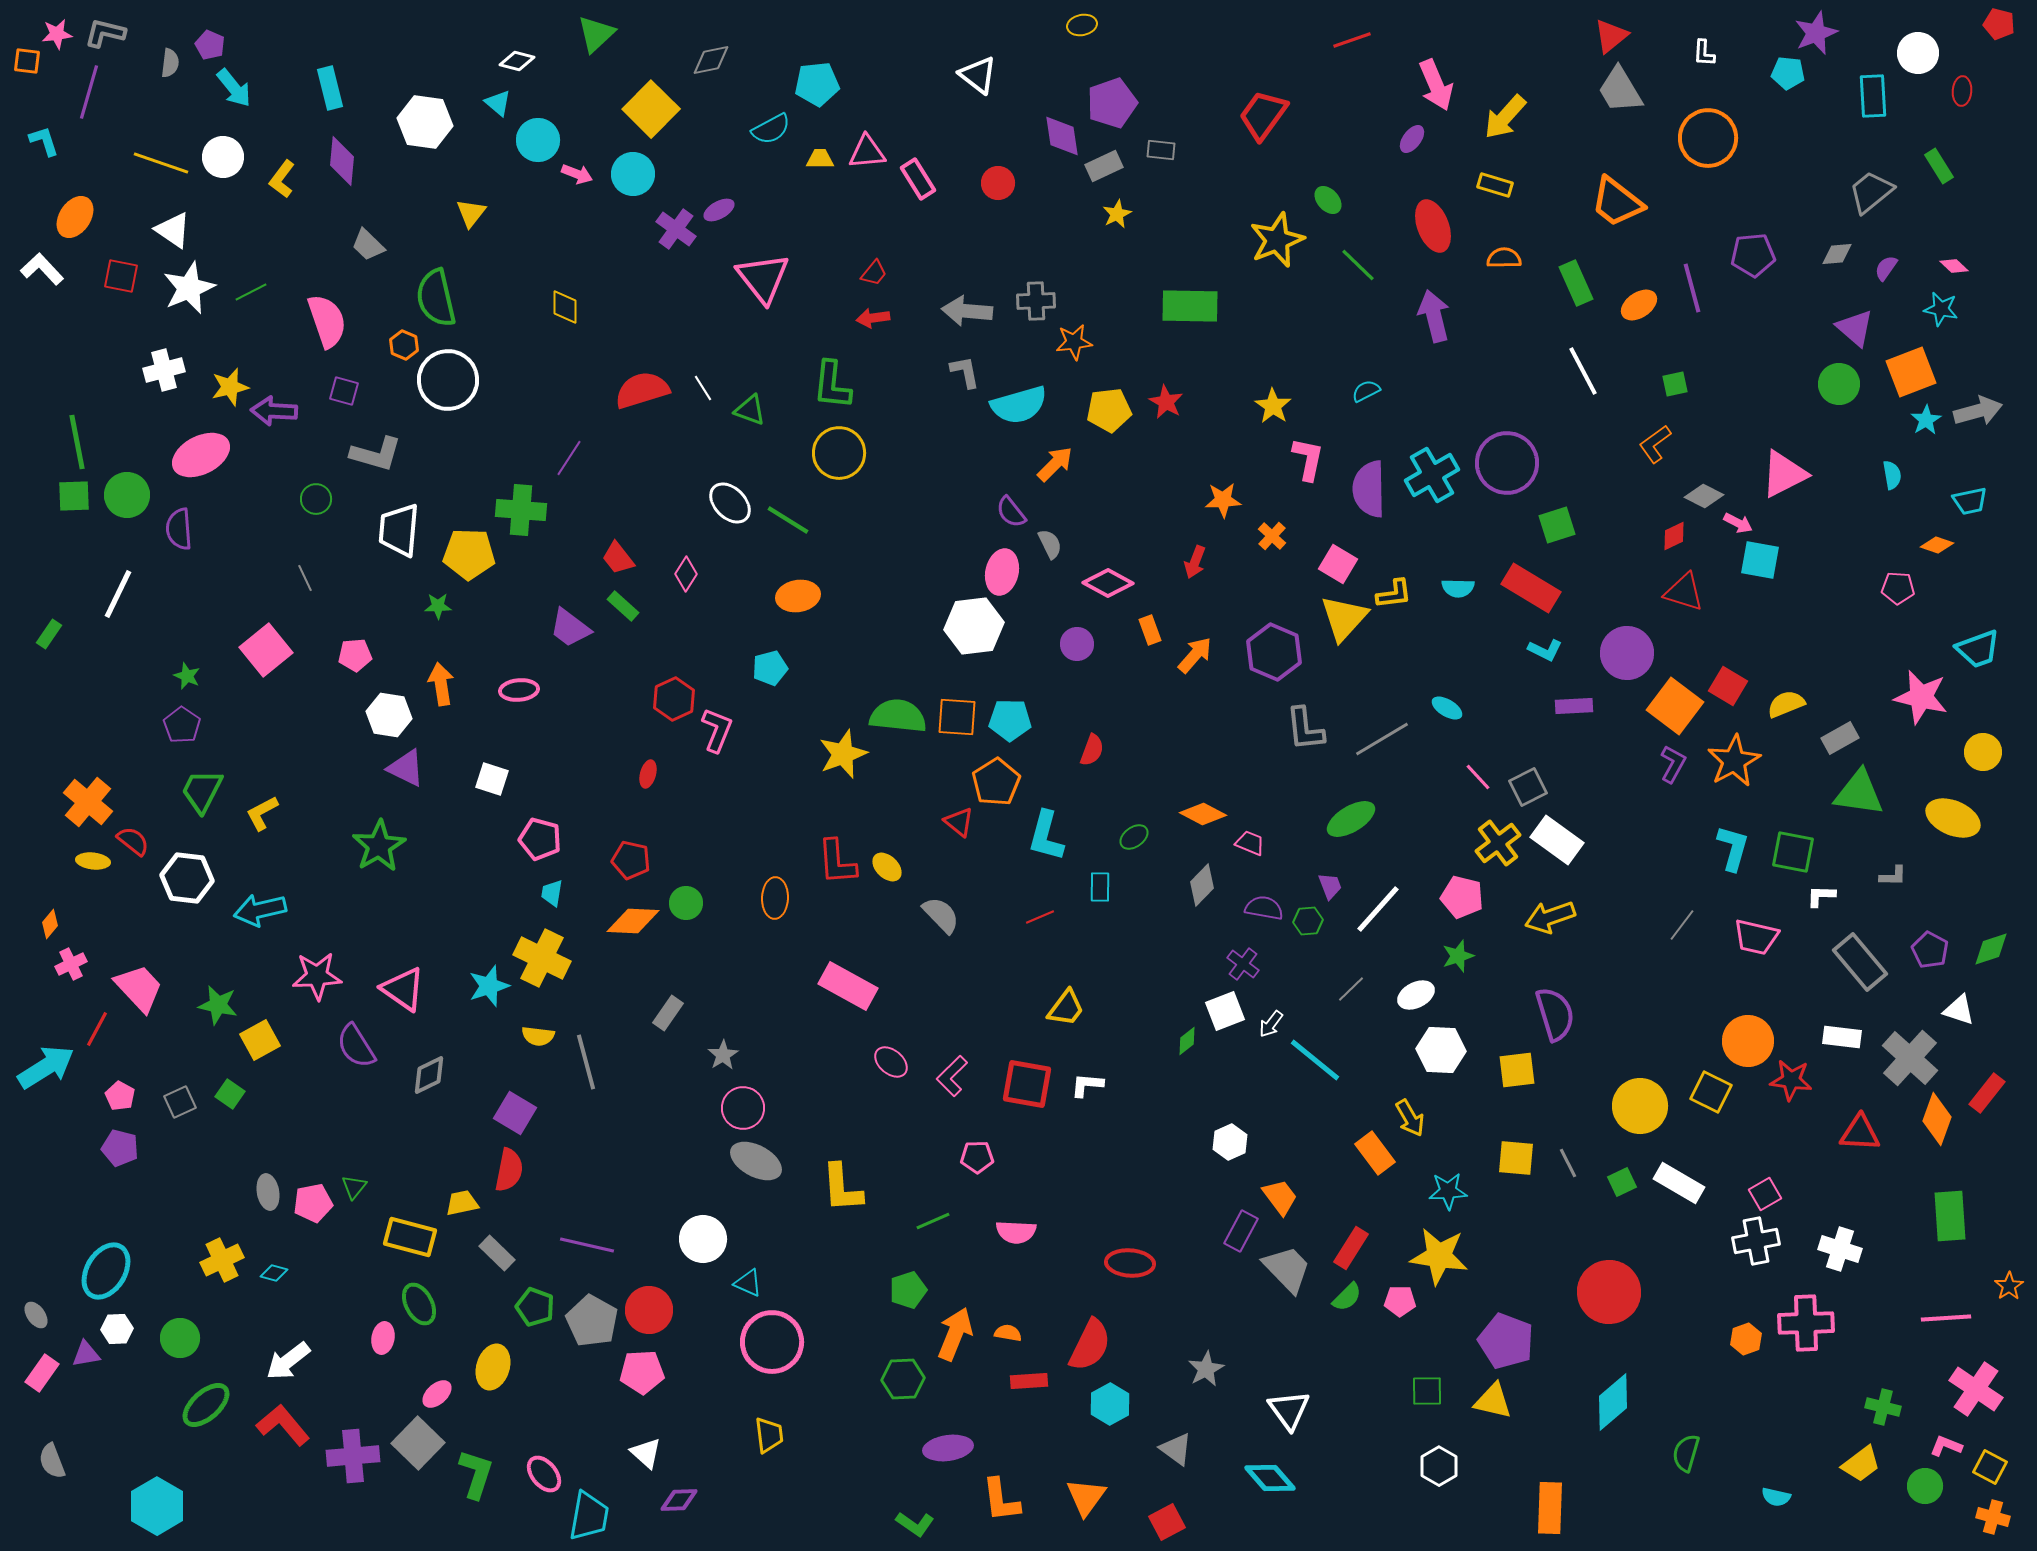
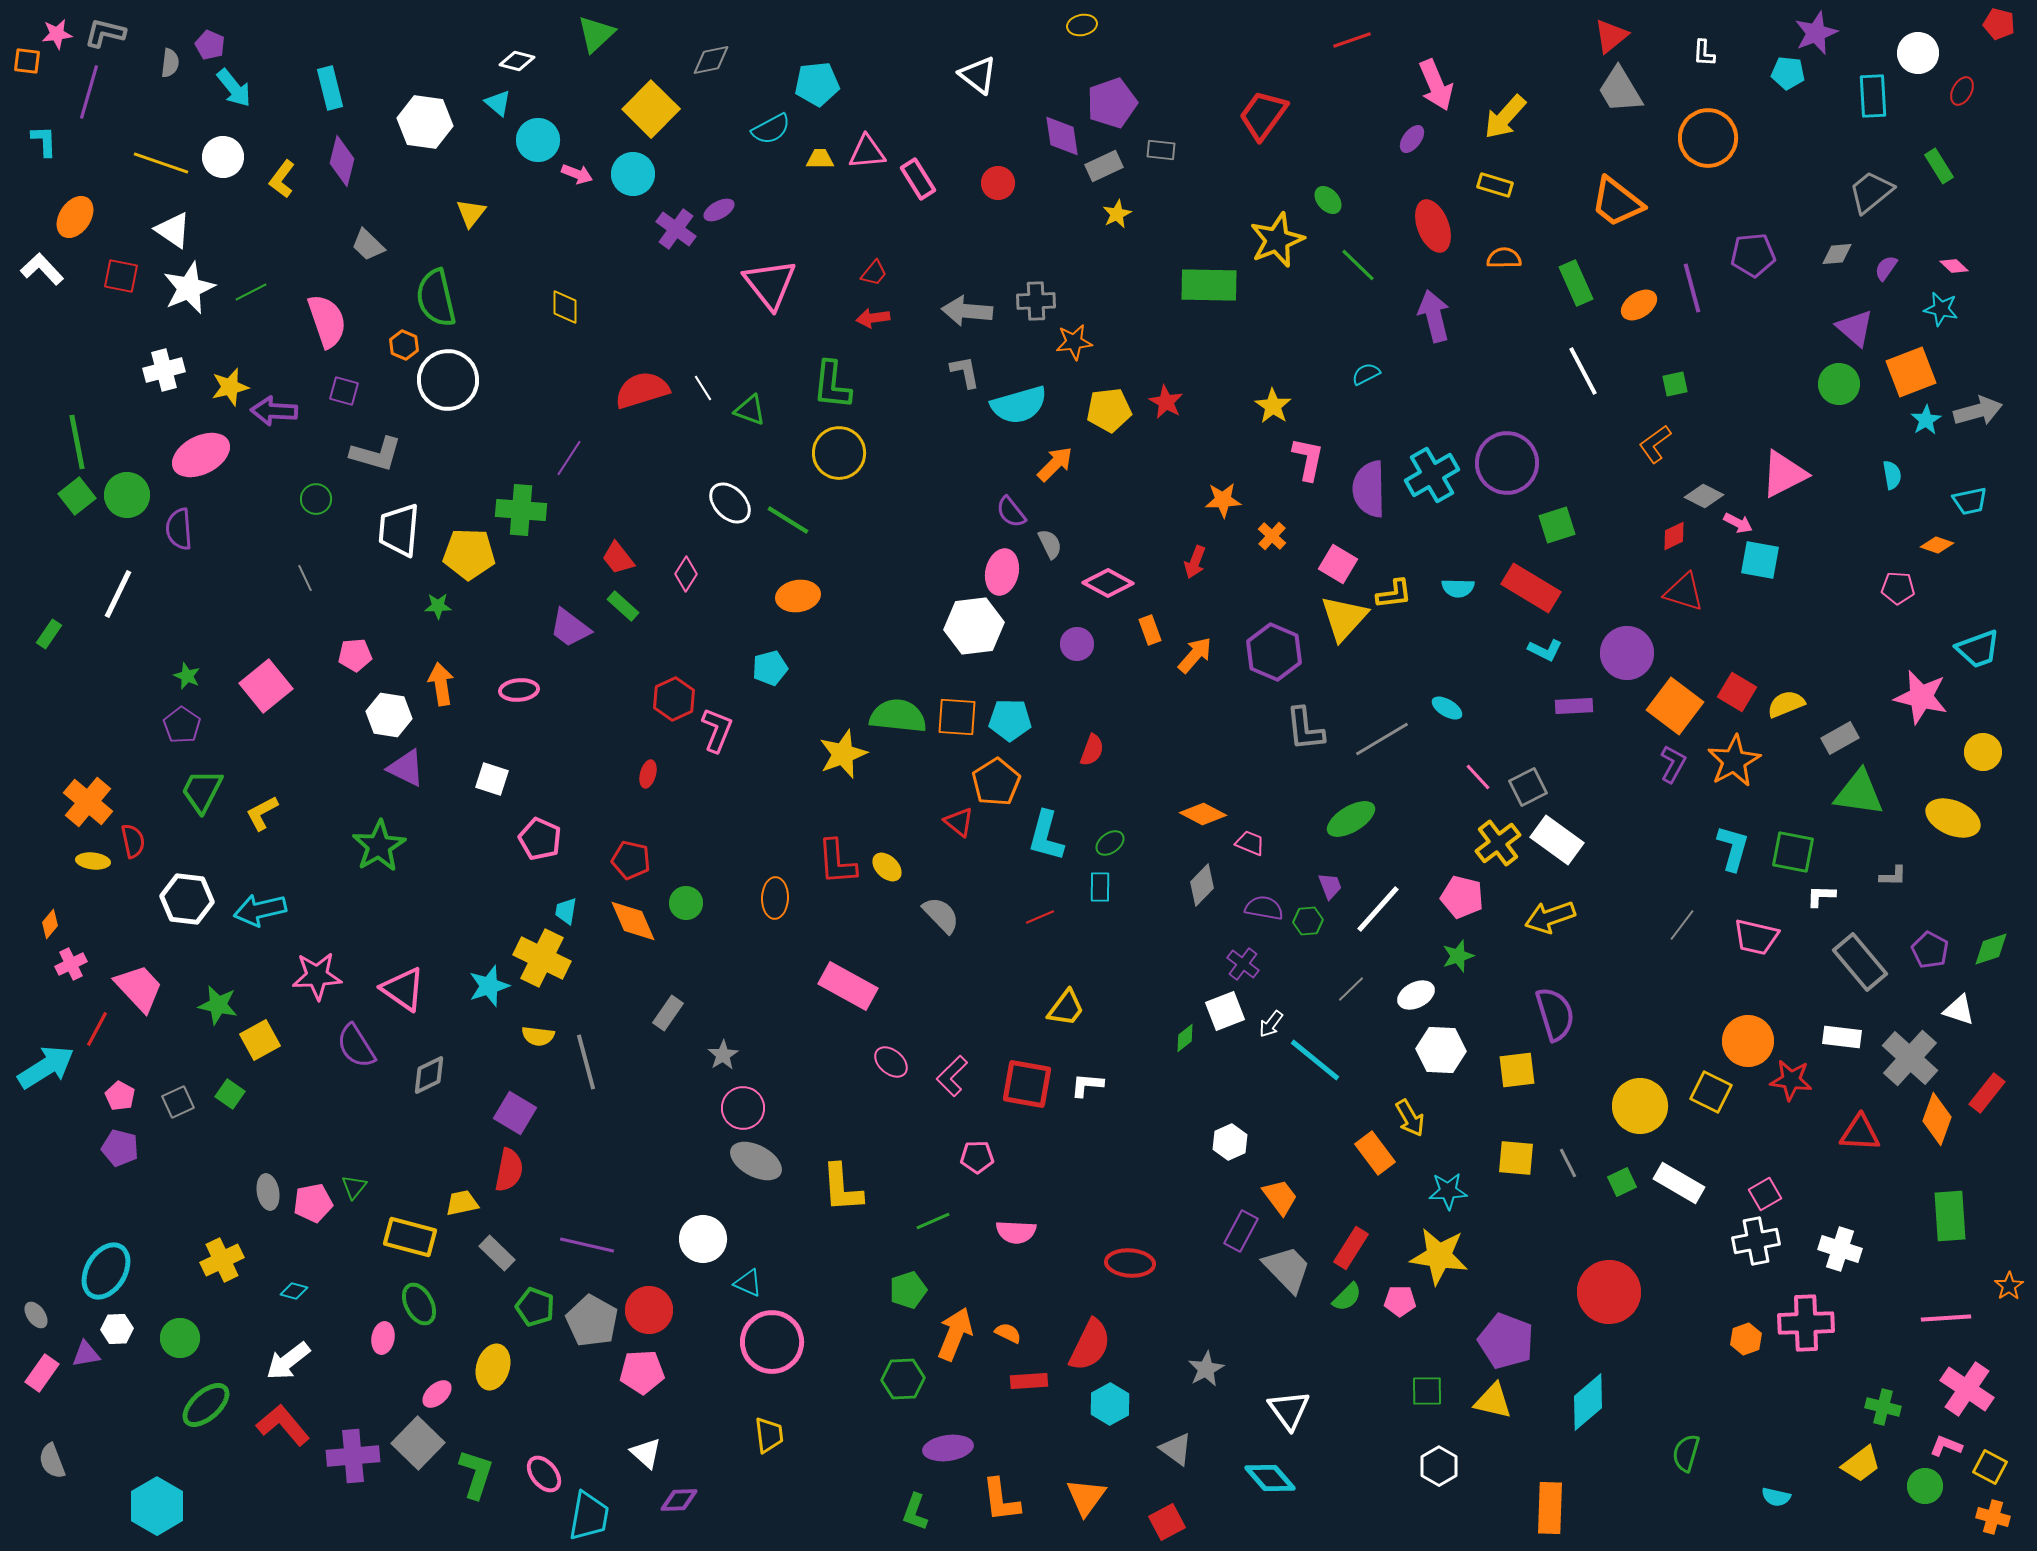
red ellipse at (1962, 91): rotated 24 degrees clockwise
cyan L-shape at (44, 141): rotated 16 degrees clockwise
purple diamond at (342, 161): rotated 9 degrees clockwise
pink triangle at (763, 278): moved 7 px right, 6 px down
green rectangle at (1190, 306): moved 19 px right, 21 px up
cyan semicircle at (1366, 391): moved 17 px up
green square at (74, 496): moved 3 px right; rotated 36 degrees counterclockwise
pink square at (266, 650): moved 36 px down
red square at (1728, 686): moved 9 px right, 6 px down
green ellipse at (1134, 837): moved 24 px left, 6 px down
pink pentagon at (540, 839): rotated 9 degrees clockwise
red semicircle at (133, 841): rotated 40 degrees clockwise
white hexagon at (187, 878): moved 21 px down
cyan trapezoid at (552, 893): moved 14 px right, 18 px down
orange diamond at (633, 921): rotated 64 degrees clockwise
green diamond at (1187, 1041): moved 2 px left, 3 px up
gray square at (180, 1102): moved 2 px left
cyan diamond at (274, 1273): moved 20 px right, 18 px down
orange semicircle at (1008, 1333): rotated 16 degrees clockwise
pink cross at (1976, 1389): moved 9 px left
cyan diamond at (1613, 1402): moved 25 px left
green L-shape at (915, 1524): moved 12 px up; rotated 75 degrees clockwise
